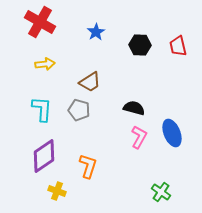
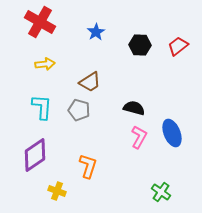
red trapezoid: rotated 65 degrees clockwise
cyan L-shape: moved 2 px up
purple diamond: moved 9 px left, 1 px up
